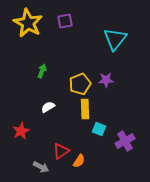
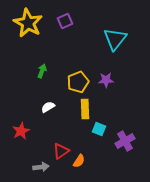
purple square: rotated 14 degrees counterclockwise
yellow pentagon: moved 2 px left, 2 px up
gray arrow: rotated 35 degrees counterclockwise
